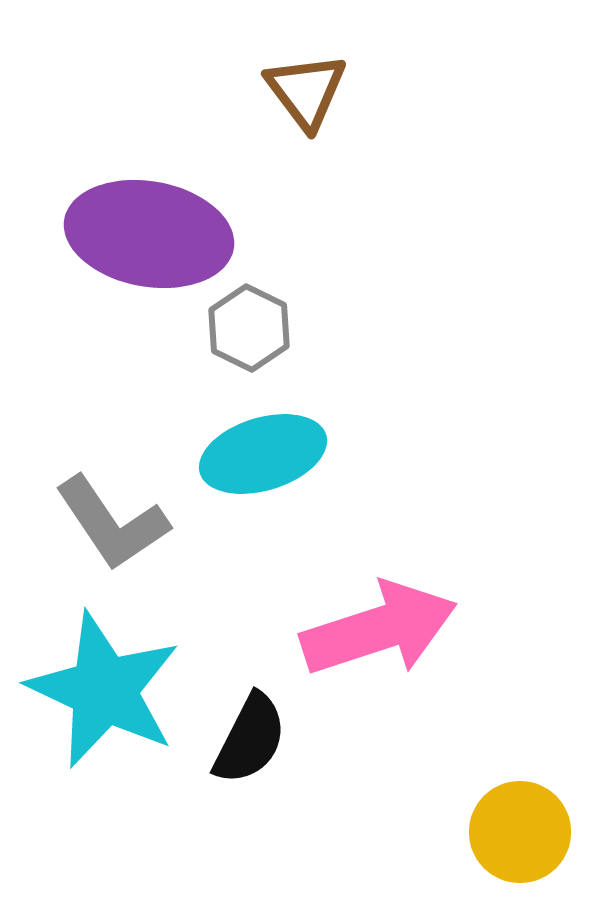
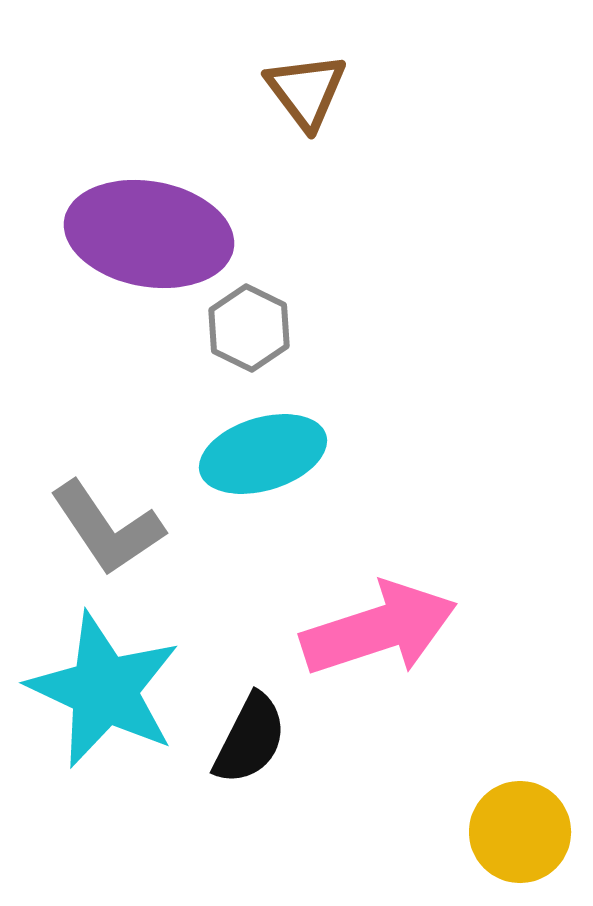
gray L-shape: moved 5 px left, 5 px down
